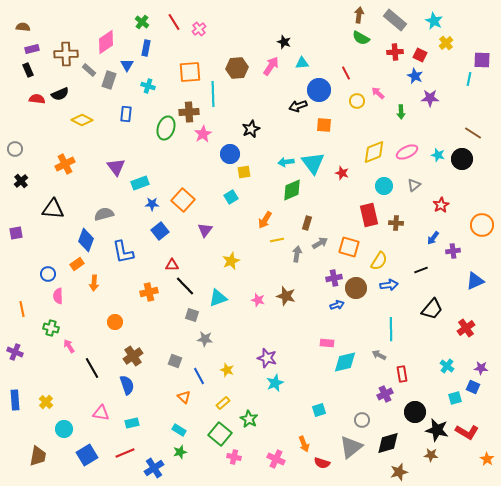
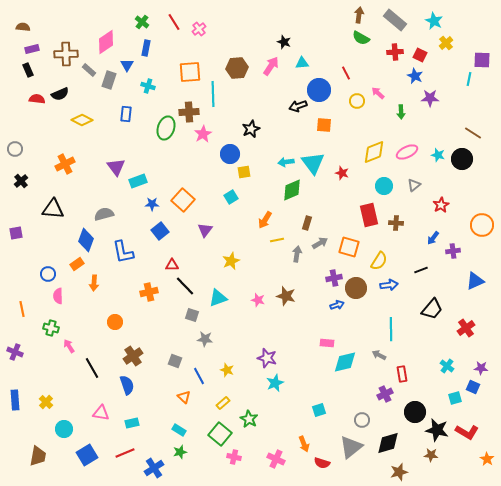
cyan rectangle at (140, 183): moved 2 px left, 2 px up
